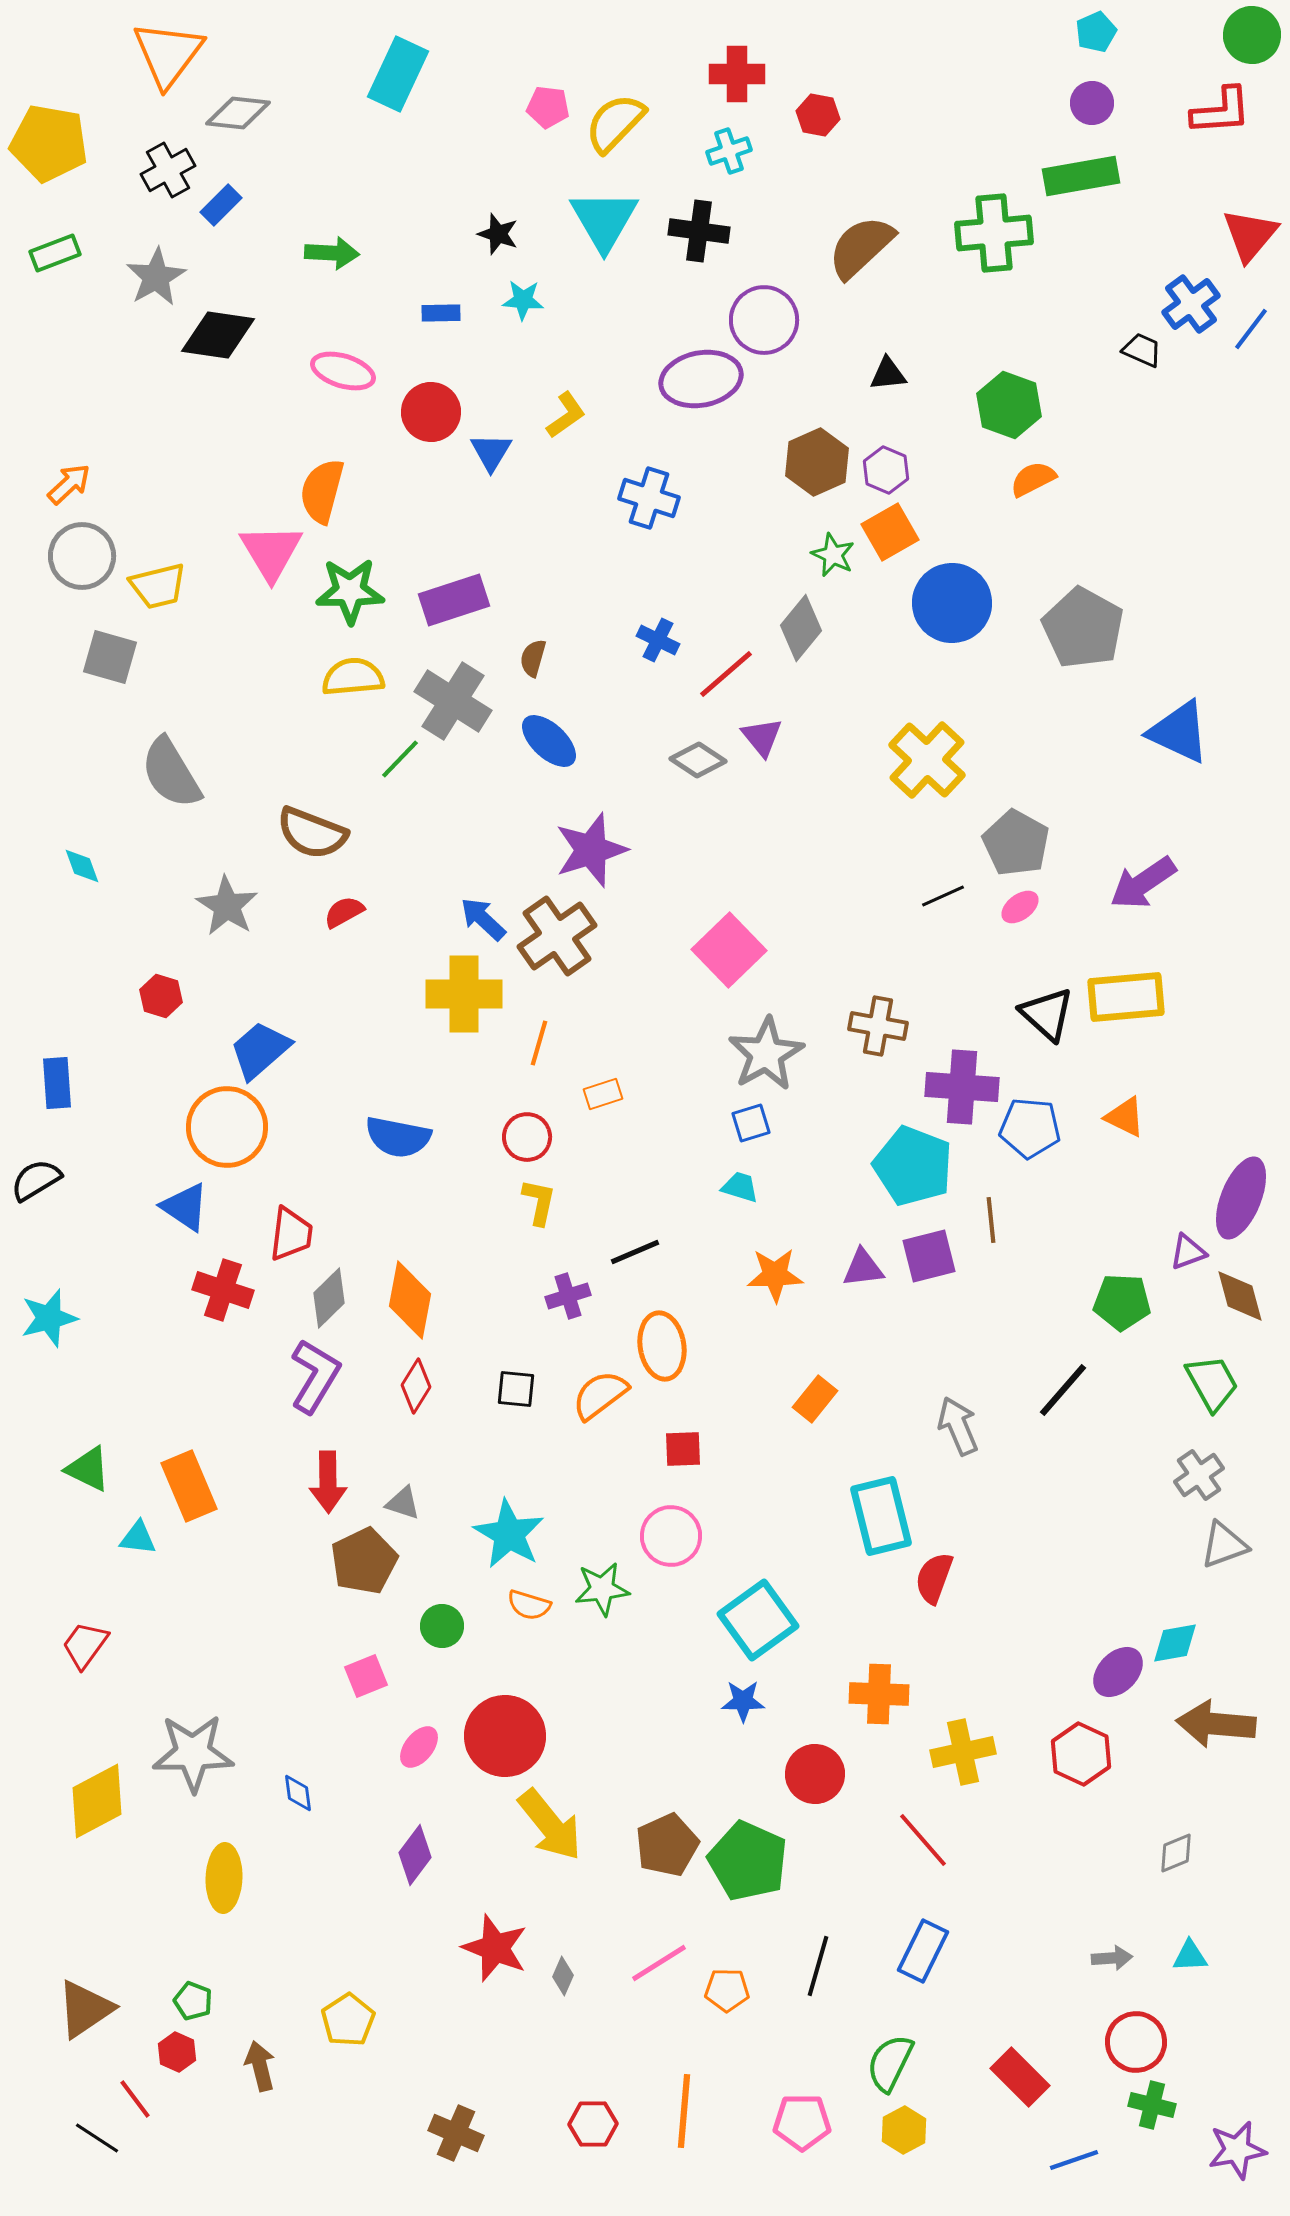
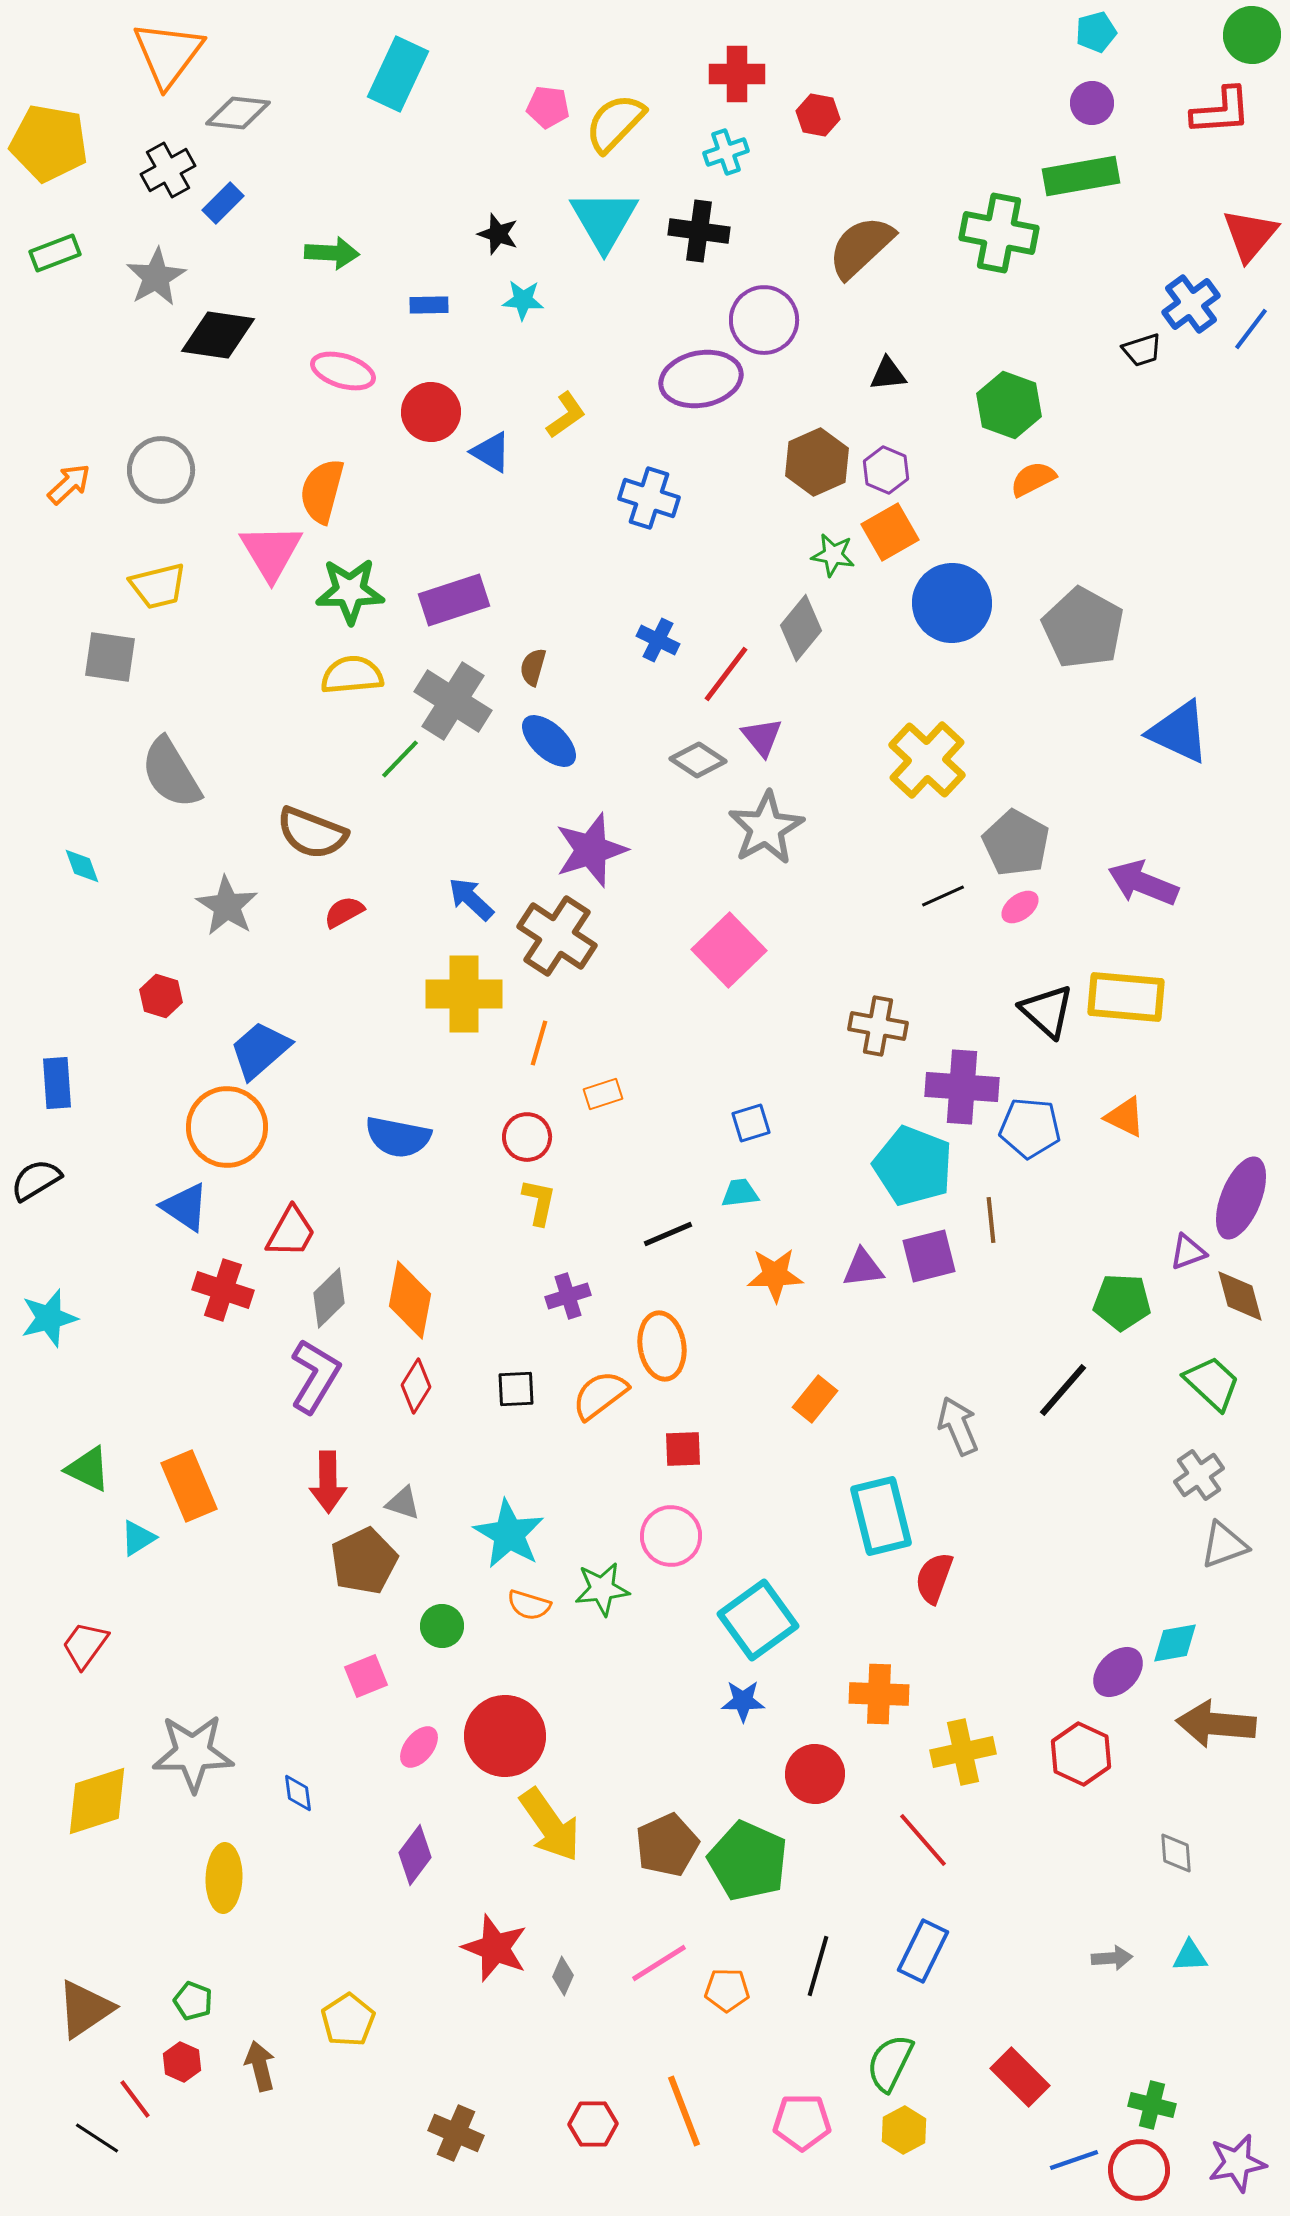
cyan pentagon at (1096, 32): rotated 9 degrees clockwise
cyan cross at (729, 151): moved 3 px left, 1 px down
blue rectangle at (221, 205): moved 2 px right, 2 px up
green cross at (994, 233): moved 5 px right; rotated 16 degrees clockwise
blue rectangle at (441, 313): moved 12 px left, 8 px up
black trapezoid at (1142, 350): rotated 138 degrees clockwise
blue triangle at (491, 452): rotated 30 degrees counterclockwise
green star at (833, 555): rotated 15 degrees counterclockwise
gray circle at (82, 556): moved 79 px right, 86 px up
gray square at (110, 657): rotated 8 degrees counterclockwise
brown semicircle at (533, 658): moved 9 px down
red line at (726, 674): rotated 12 degrees counterclockwise
yellow semicircle at (353, 677): moved 1 px left, 2 px up
purple arrow at (1143, 883): rotated 56 degrees clockwise
blue arrow at (483, 919): moved 12 px left, 20 px up
brown cross at (557, 936): rotated 22 degrees counterclockwise
yellow rectangle at (1126, 997): rotated 10 degrees clockwise
black triangle at (1047, 1014): moved 3 px up
gray star at (766, 1054): moved 226 px up
cyan trapezoid at (740, 1187): moved 6 px down; rotated 24 degrees counterclockwise
red trapezoid at (291, 1234): moved 2 px up; rotated 22 degrees clockwise
black line at (635, 1252): moved 33 px right, 18 px up
green trapezoid at (1212, 1383): rotated 18 degrees counterclockwise
black square at (516, 1389): rotated 9 degrees counterclockwise
cyan triangle at (138, 1538): rotated 39 degrees counterclockwise
yellow diamond at (97, 1801): rotated 10 degrees clockwise
yellow arrow at (550, 1825): rotated 4 degrees clockwise
gray diamond at (1176, 1853): rotated 72 degrees counterclockwise
red circle at (1136, 2042): moved 3 px right, 128 px down
red hexagon at (177, 2052): moved 5 px right, 10 px down
orange line at (684, 2111): rotated 26 degrees counterclockwise
purple star at (1237, 2150): moved 13 px down
